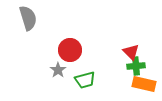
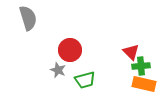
green cross: moved 5 px right
gray star: rotated 14 degrees counterclockwise
